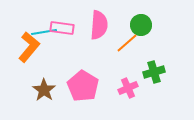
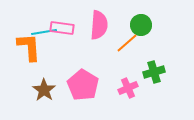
orange L-shape: rotated 44 degrees counterclockwise
pink pentagon: moved 1 px up
